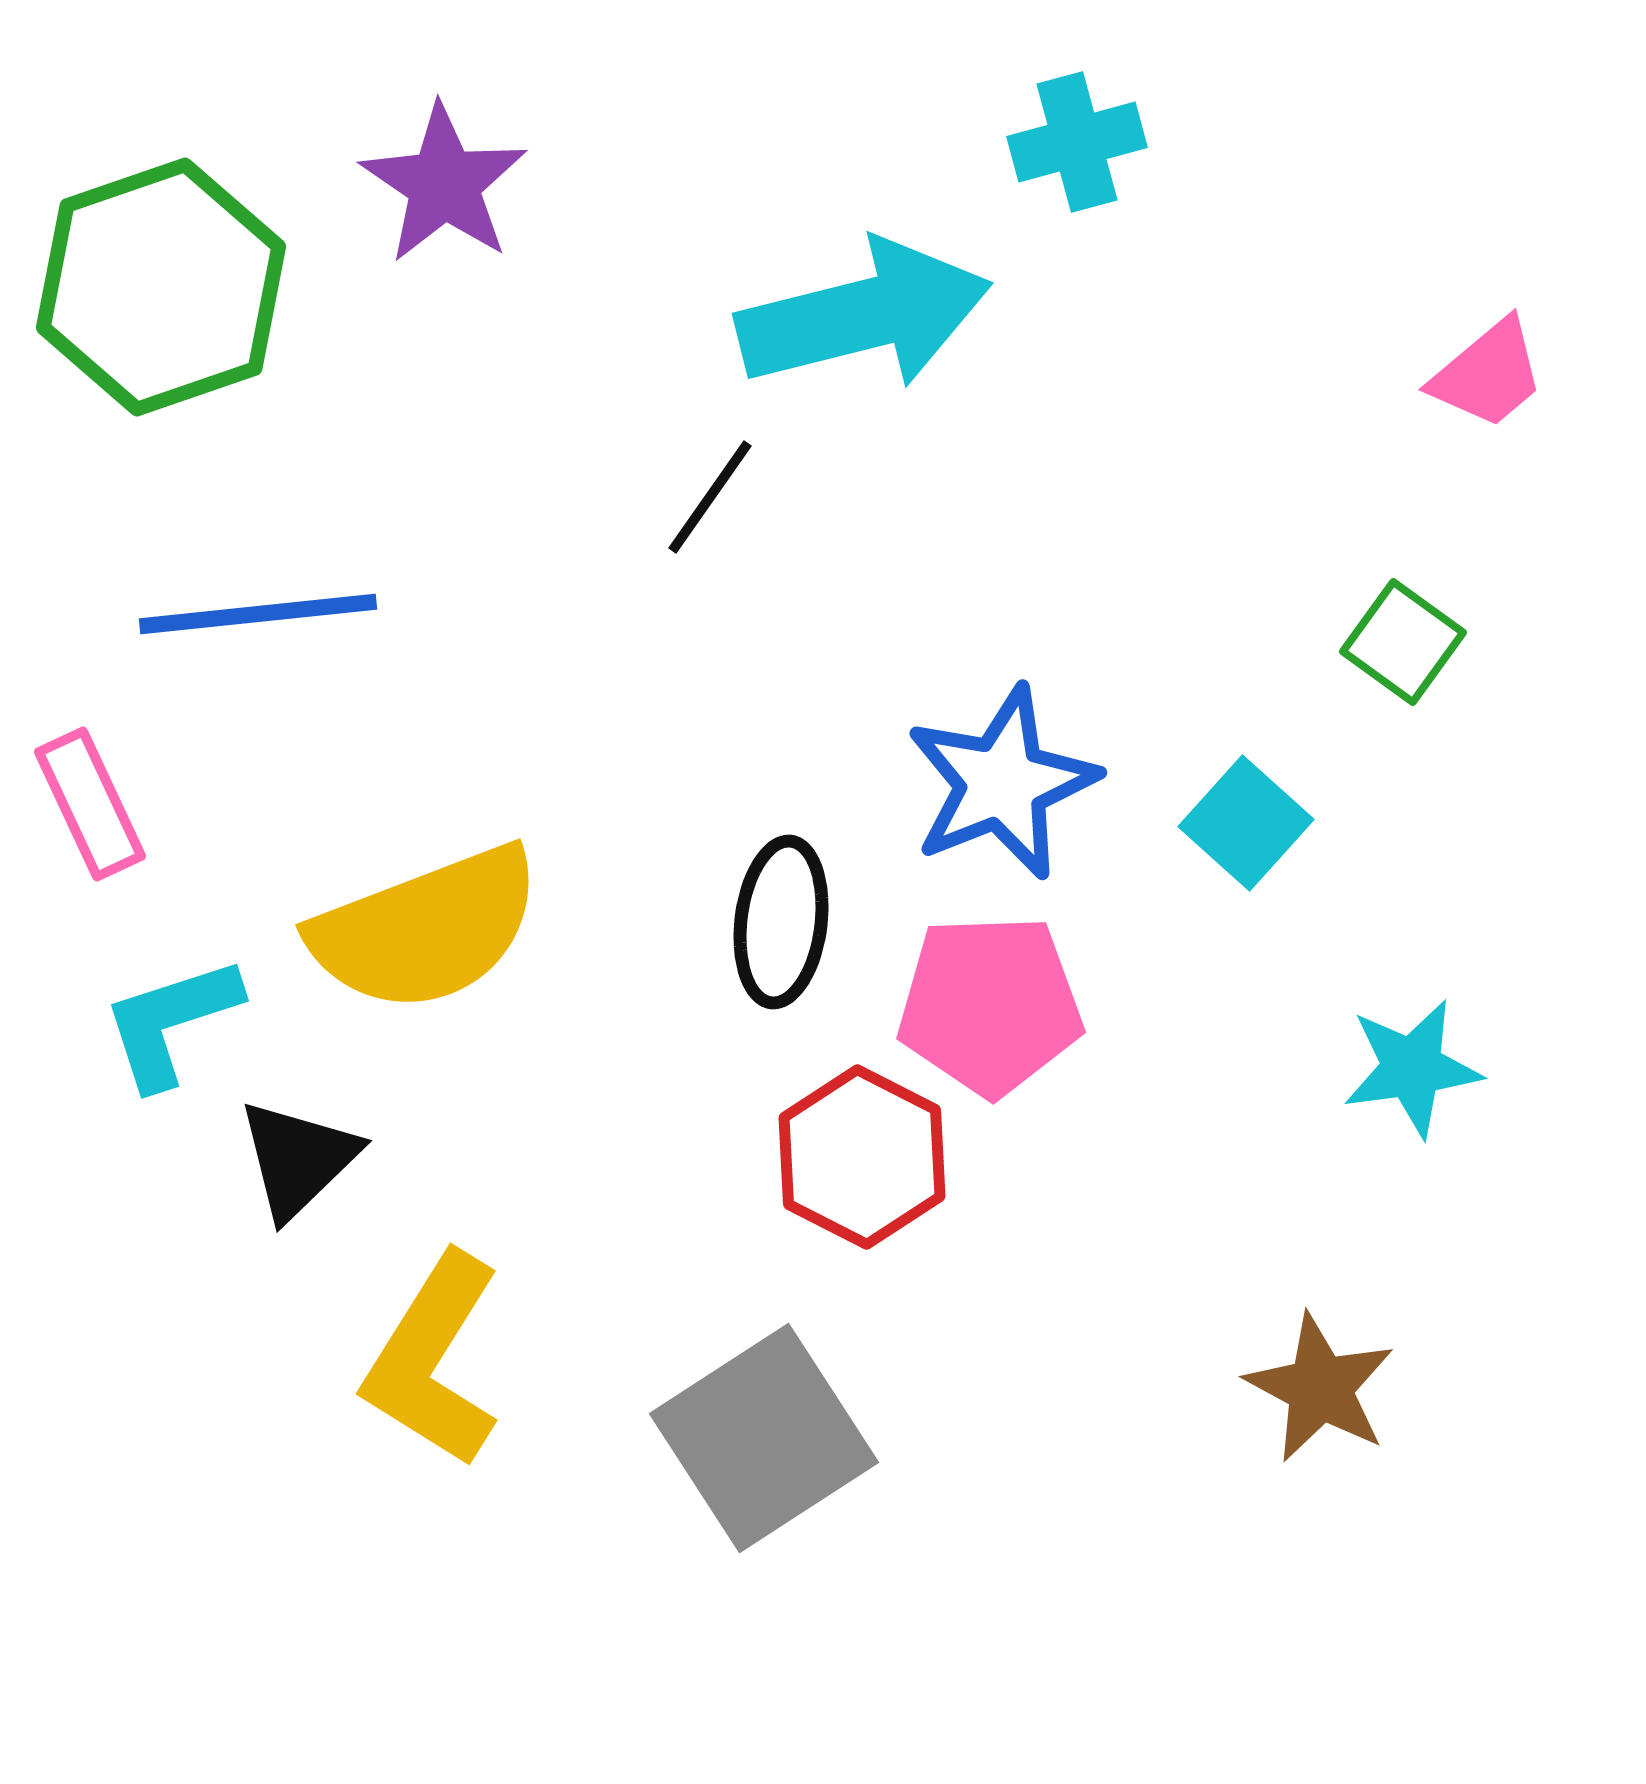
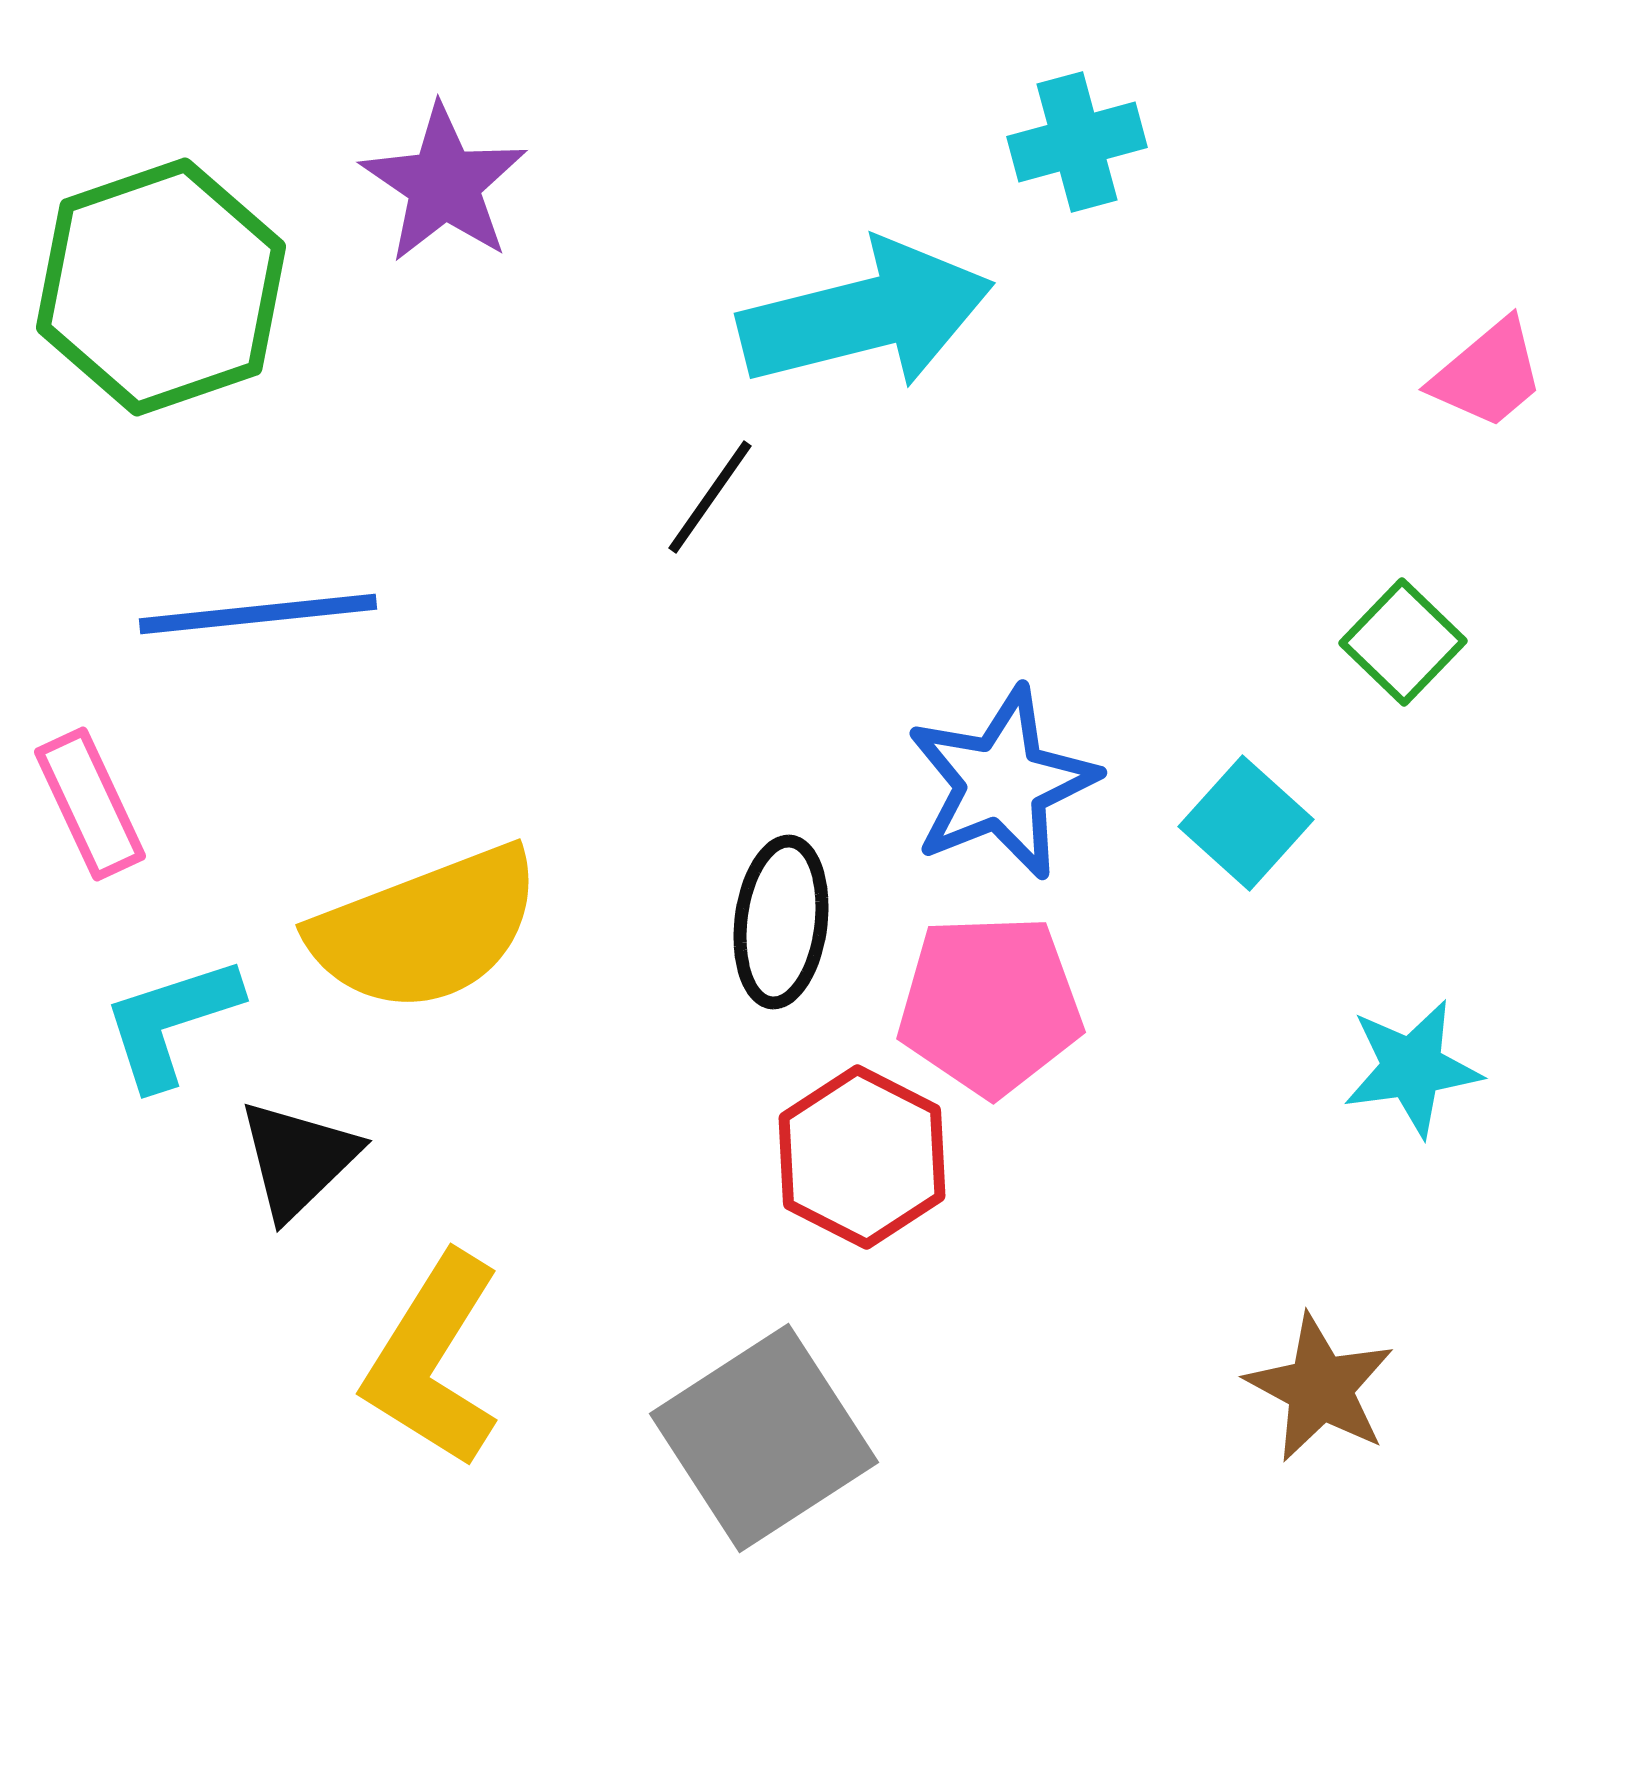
cyan arrow: moved 2 px right
green square: rotated 8 degrees clockwise
